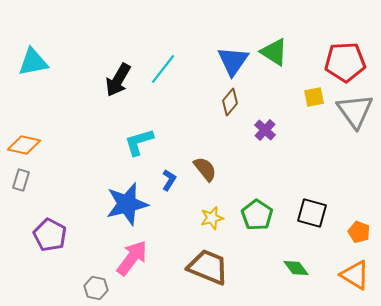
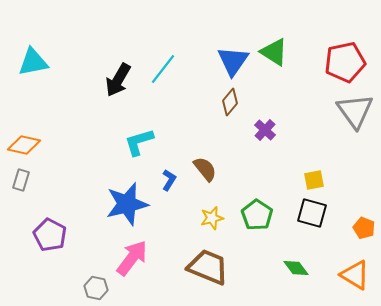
red pentagon: rotated 9 degrees counterclockwise
yellow square: moved 83 px down
orange pentagon: moved 5 px right, 4 px up
